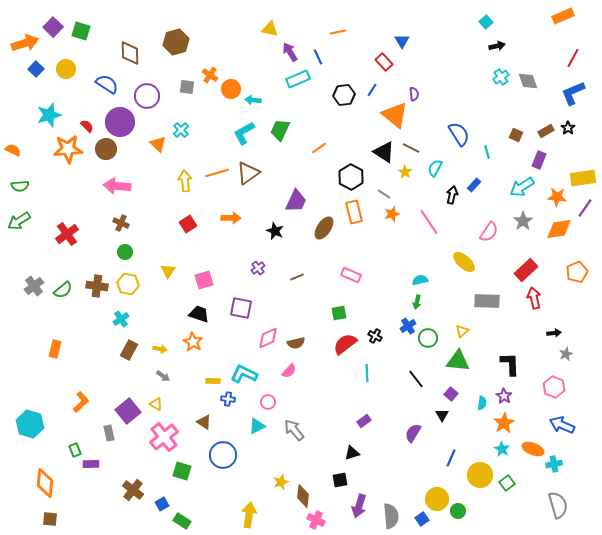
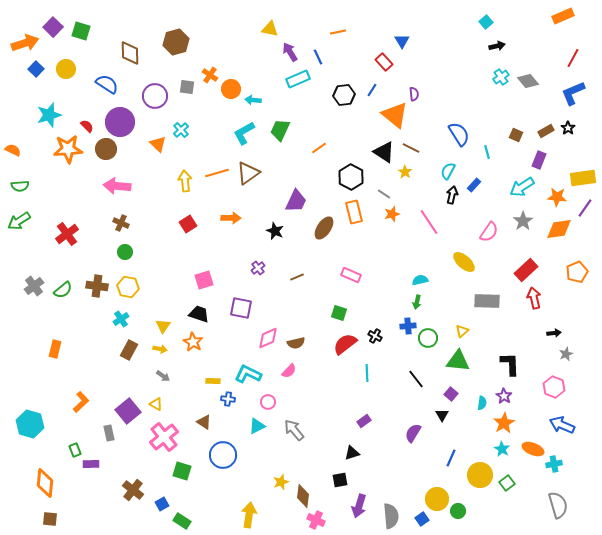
gray diamond at (528, 81): rotated 20 degrees counterclockwise
purple circle at (147, 96): moved 8 px right
cyan semicircle at (435, 168): moved 13 px right, 3 px down
yellow triangle at (168, 271): moved 5 px left, 55 px down
yellow hexagon at (128, 284): moved 3 px down
green square at (339, 313): rotated 28 degrees clockwise
blue cross at (408, 326): rotated 28 degrees clockwise
cyan L-shape at (244, 374): moved 4 px right
